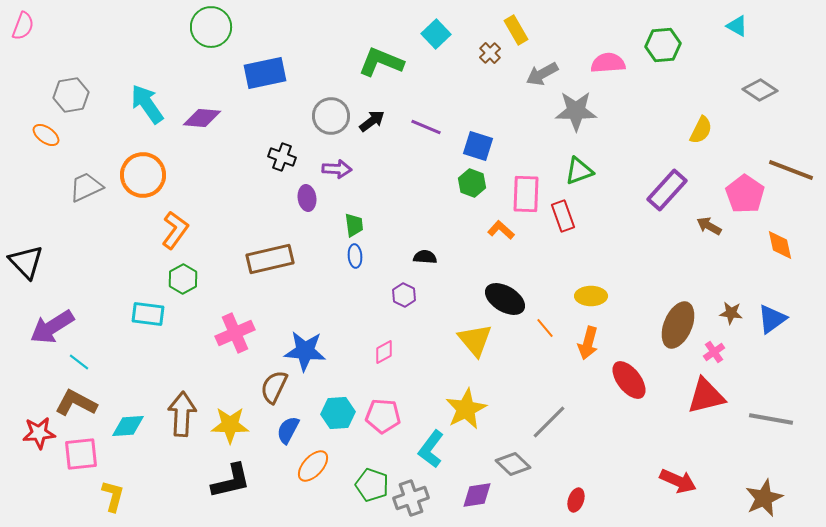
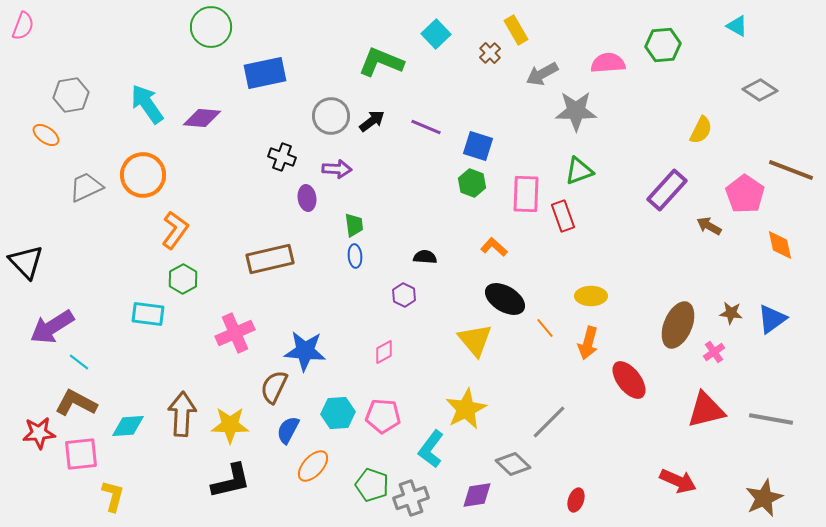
orange L-shape at (501, 230): moved 7 px left, 17 px down
red triangle at (706, 396): moved 14 px down
